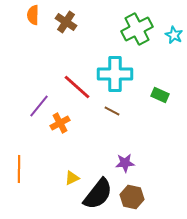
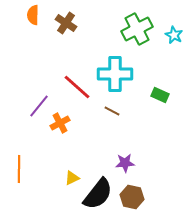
brown cross: moved 1 px down
